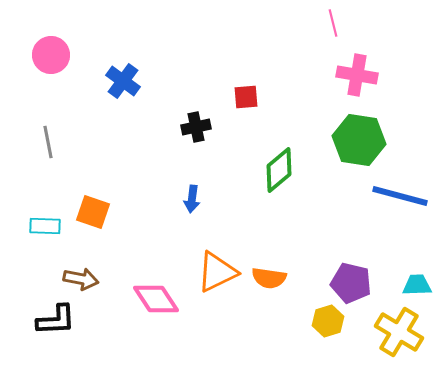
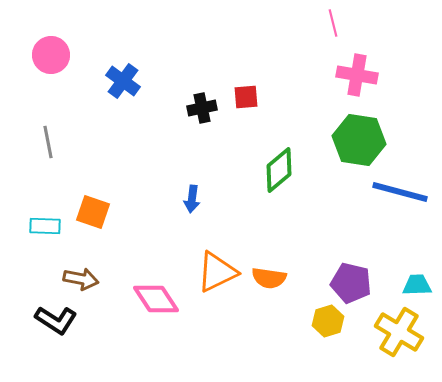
black cross: moved 6 px right, 19 px up
blue line: moved 4 px up
black L-shape: rotated 36 degrees clockwise
